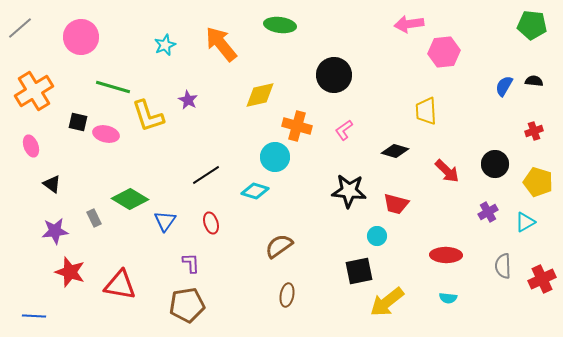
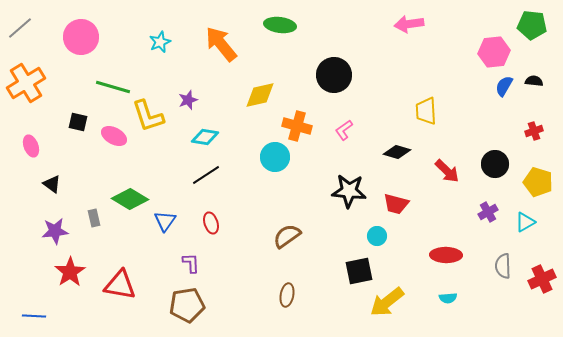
cyan star at (165, 45): moved 5 px left, 3 px up
pink hexagon at (444, 52): moved 50 px right
orange cross at (34, 91): moved 8 px left, 8 px up
purple star at (188, 100): rotated 24 degrees clockwise
pink ellipse at (106, 134): moved 8 px right, 2 px down; rotated 15 degrees clockwise
black diamond at (395, 151): moved 2 px right, 1 px down
cyan diamond at (255, 191): moved 50 px left, 54 px up; rotated 8 degrees counterclockwise
gray rectangle at (94, 218): rotated 12 degrees clockwise
brown semicircle at (279, 246): moved 8 px right, 10 px up
red star at (70, 272): rotated 20 degrees clockwise
cyan semicircle at (448, 298): rotated 12 degrees counterclockwise
